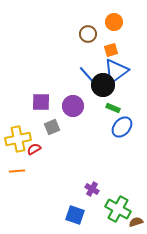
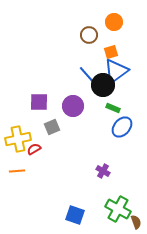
brown circle: moved 1 px right, 1 px down
orange square: moved 2 px down
purple square: moved 2 px left
purple cross: moved 11 px right, 18 px up
brown semicircle: rotated 88 degrees clockwise
